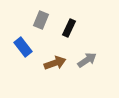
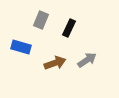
blue rectangle: moved 2 px left; rotated 36 degrees counterclockwise
